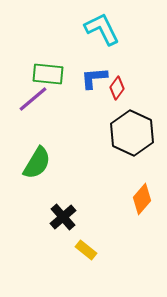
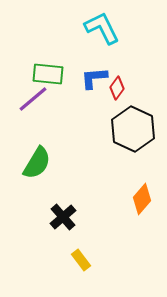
cyan L-shape: moved 1 px up
black hexagon: moved 1 px right, 4 px up
yellow rectangle: moved 5 px left, 10 px down; rotated 15 degrees clockwise
